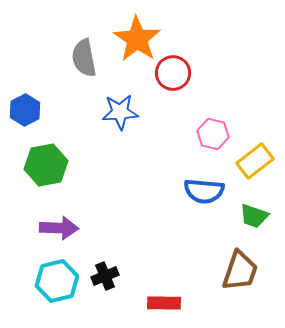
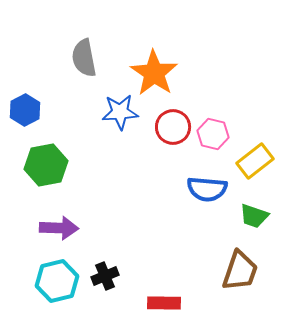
orange star: moved 17 px right, 34 px down
red circle: moved 54 px down
blue semicircle: moved 3 px right, 2 px up
